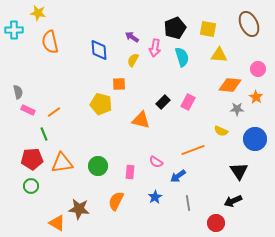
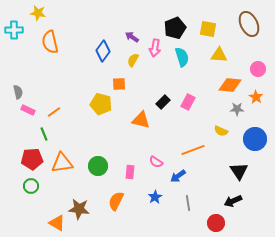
blue diamond at (99, 50): moved 4 px right, 1 px down; rotated 40 degrees clockwise
